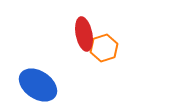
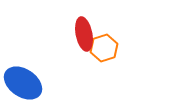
blue ellipse: moved 15 px left, 2 px up
